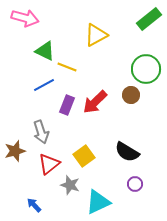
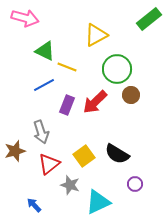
green circle: moved 29 px left
black semicircle: moved 10 px left, 2 px down
